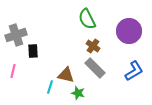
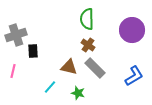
green semicircle: rotated 25 degrees clockwise
purple circle: moved 3 px right, 1 px up
brown cross: moved 5 px left, 1 px up
blue L-shape: moved 5 px down
brown triangle: moved 3 px right, 8 px up
cyan line: rotated 24 degrees clockwise
